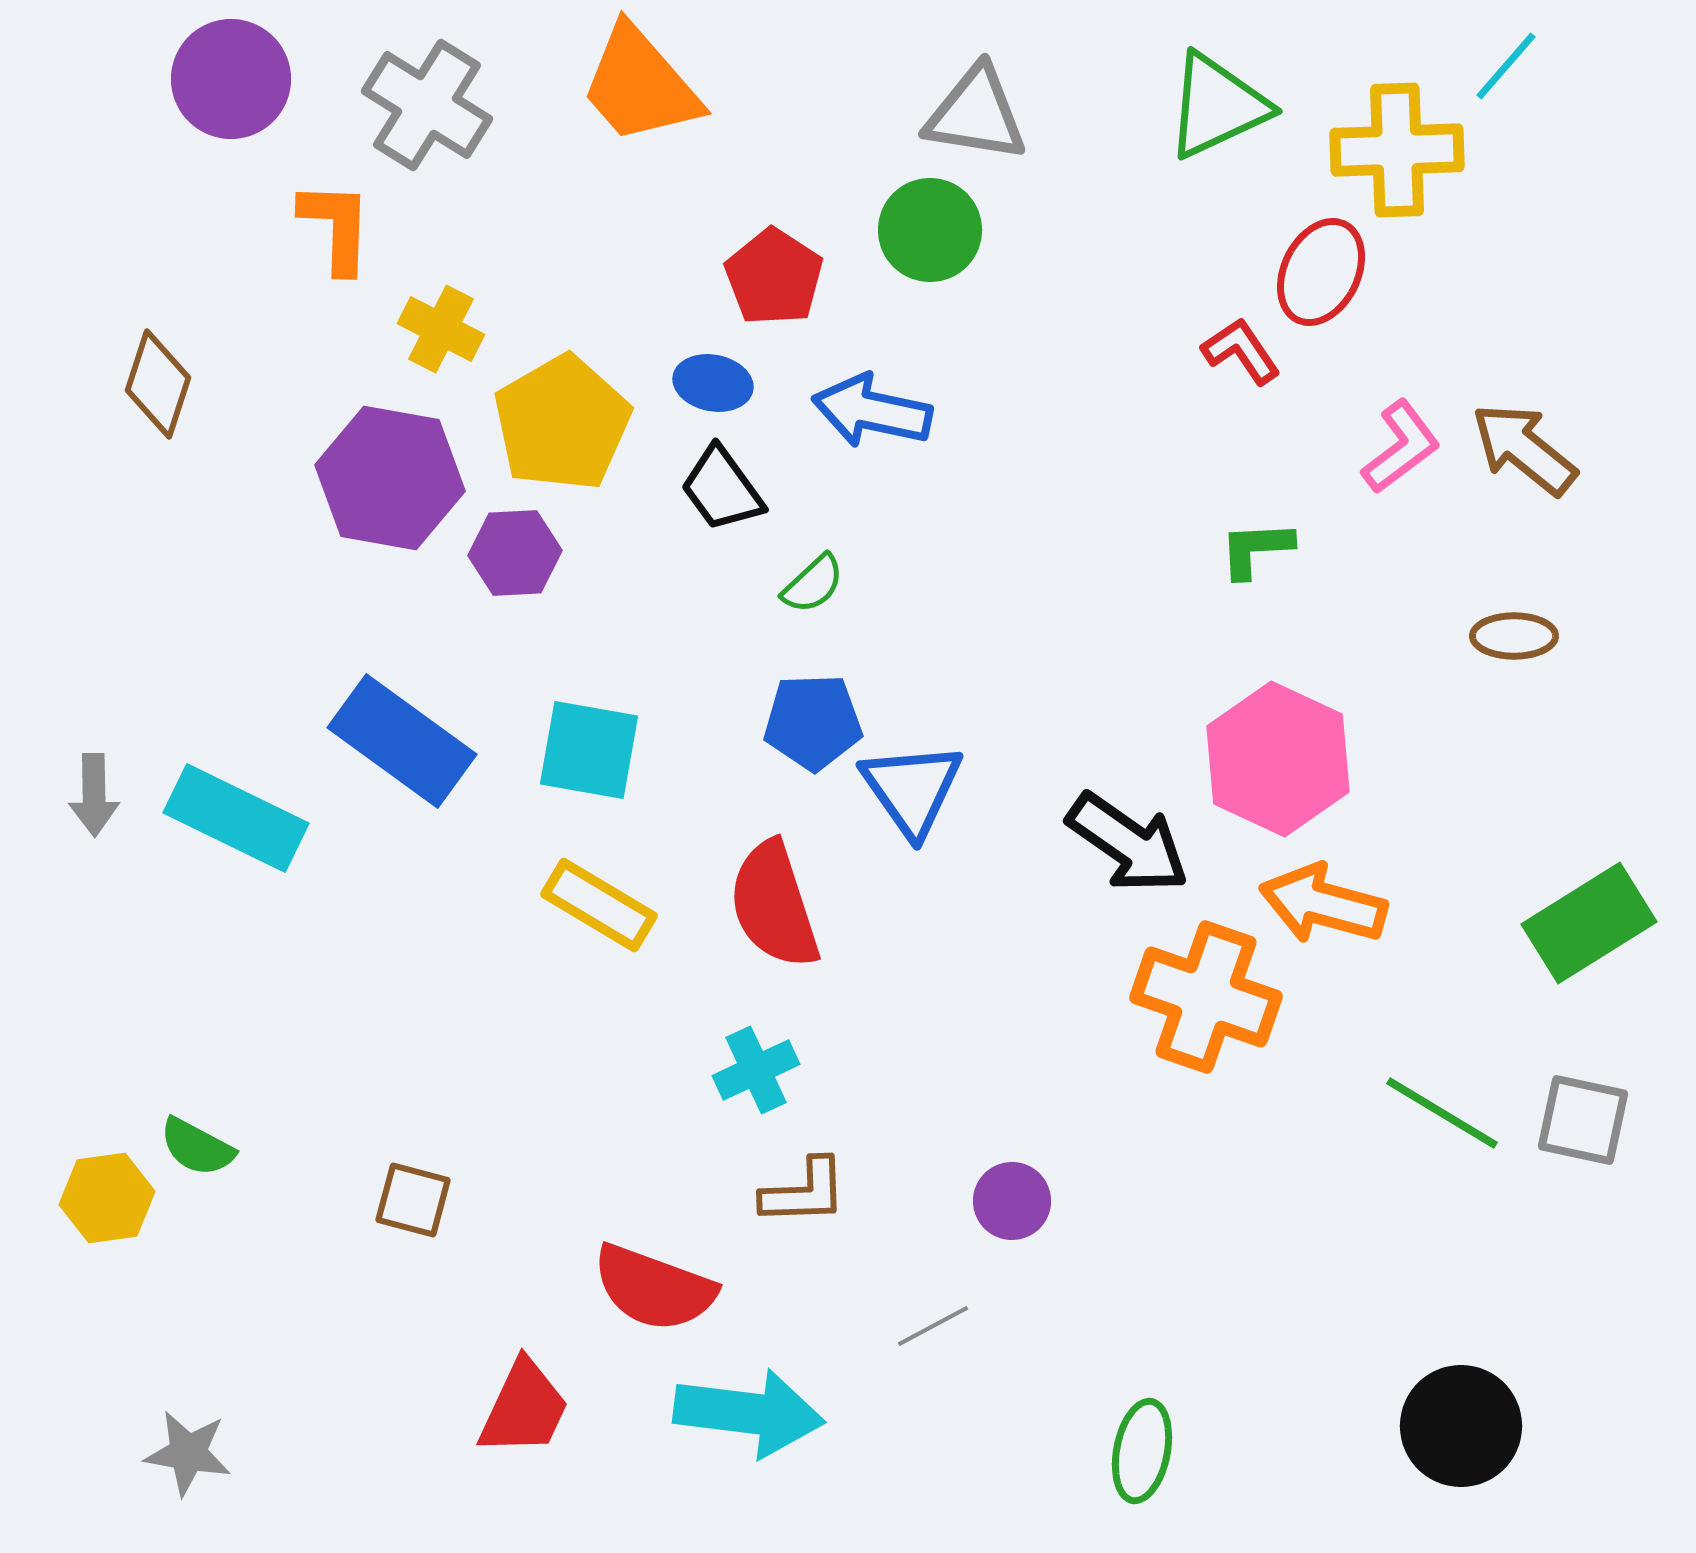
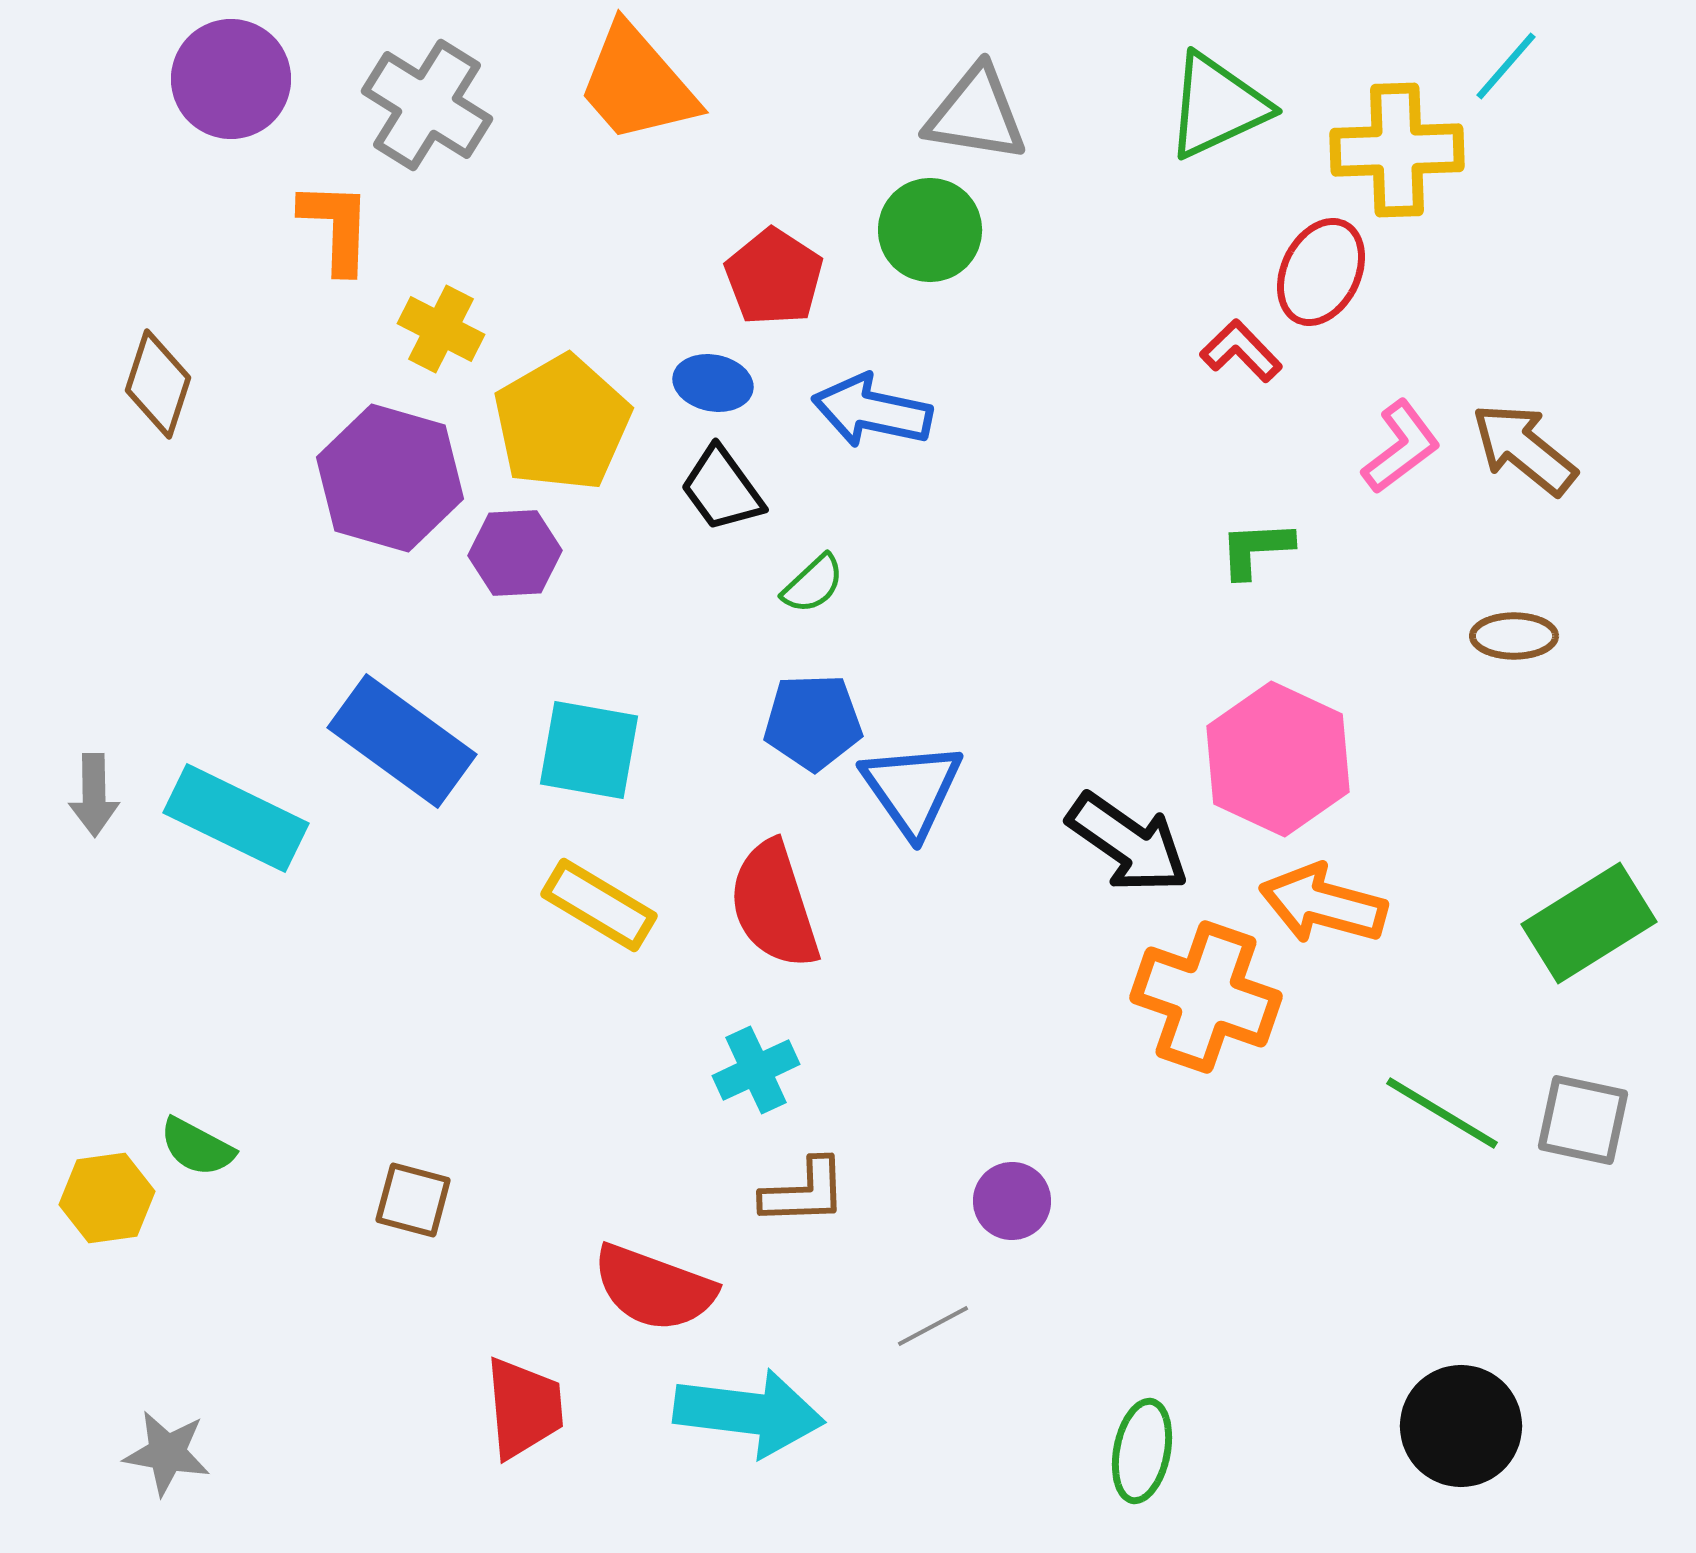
orange trapezoid at (640, 85): moved 3 px left, 1 px up
red L-shape at (1241, 351): rotated 10 degrees counterclockwise
purple hexagon at (390, 478): rotated 6 degrees clockwise
red trapezoid at (524, 1408): rotated 30 degrees counterclockwise
gray star at (188, 1453): moved 21 px left
